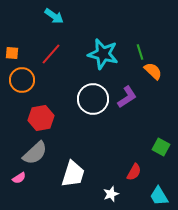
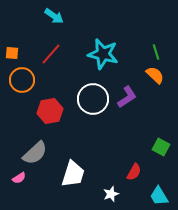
green line: moved 16 px right
orange semicircle: moved 2 px right, 4 px down
red hexagon: moved 9 px right, 7 px up
